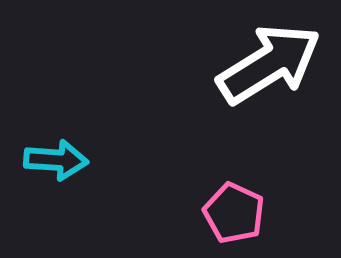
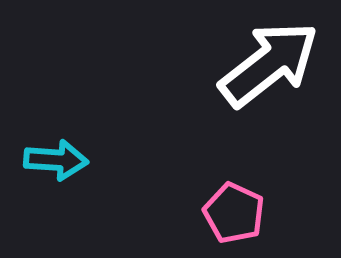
white arrow: rotated 6 degrees counterclockwise
